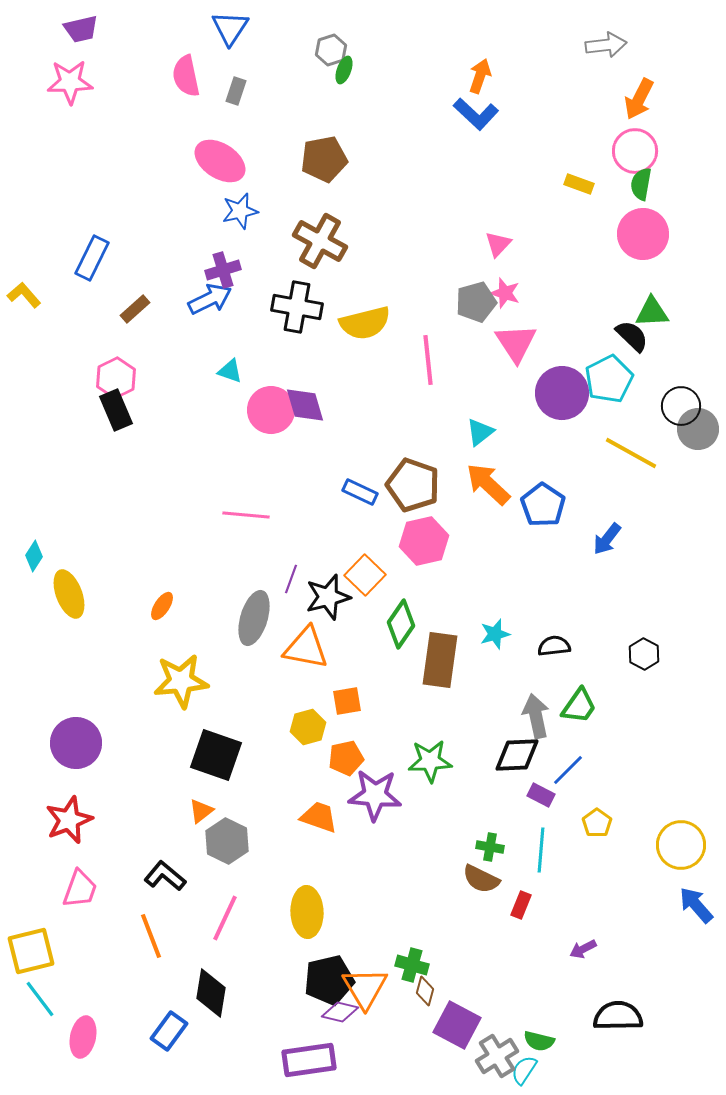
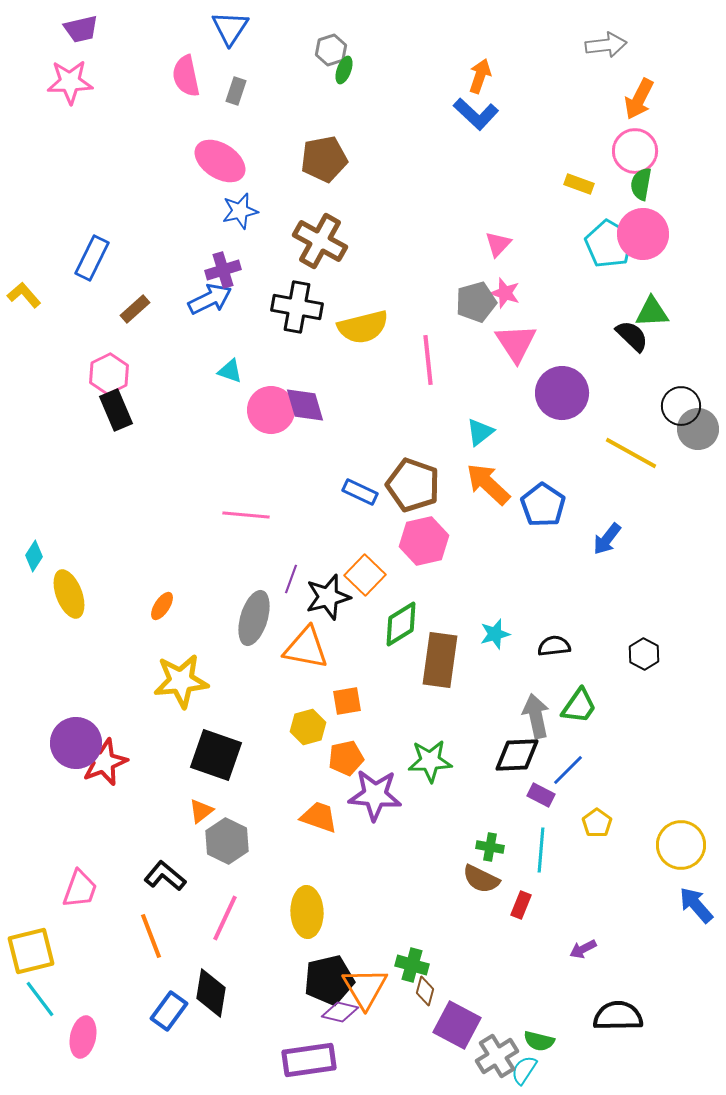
yellow semicircle at (365, 323): moved 2 px left, 4 px down
pink hexagon at (116, 378): moved 7 px left, 4 px up
cyan pentagon at (609, 379): moved 135 px up; rotated 15 degrees counterclockwise
green diamond at (401, 624): rotated 24 degrees clockwise
red star at (69, 820): moved 35 px right, 58 px up
blue rectangle at (169, 1031): moved 20 px up
